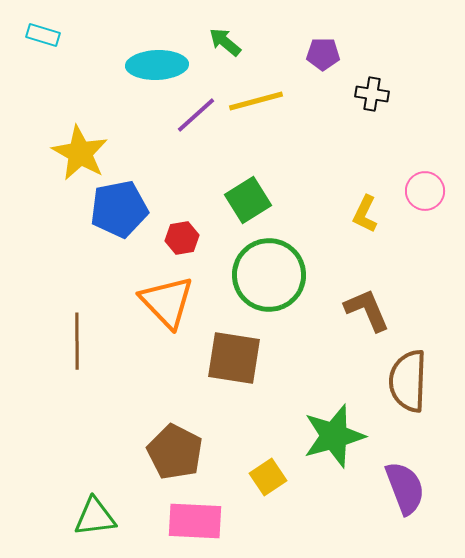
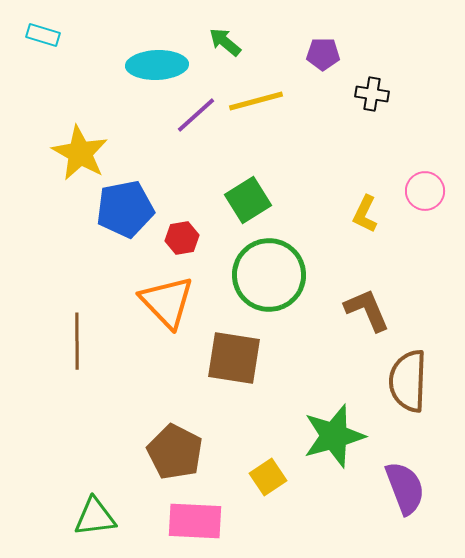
blue pentagon: moved 6 px right
